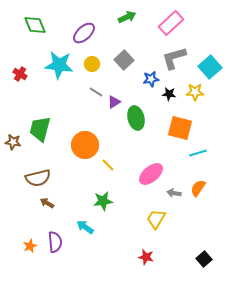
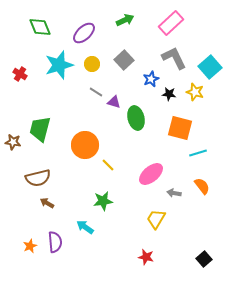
green arrow: moved 2 px left, 3 px down
green diamond: moved 5 px right, 2 px down
gray L-shape: rotated 80 degrees clockwise
cyan star: rotated 24 degrees counterclockwise
blue star: rotated 14 degrees counterclockwise
yellow star: rotated 18 degrees clockwise
purple triangle: rotated 48 degrees clockwise
orange semicircle: moved 4 px right, 2 px up; rotated 108 degrees clockwise
